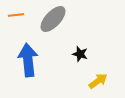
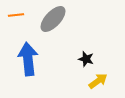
black star: moved 6 px right, 5 px down
blue arrow: moved 1 px up
